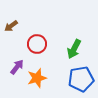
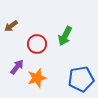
green arrow: moved 9 px left, 13 px up
